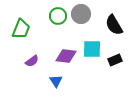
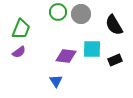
green circle: moved 4 px up
purple semicircle: moved 13 px left, 9 px up
